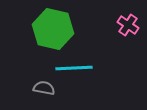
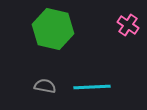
cyan line: moved 18 px right, 19 px down
gray semicircle: moved 1 px right, 2 px up
